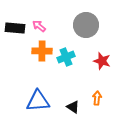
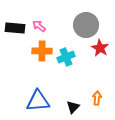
red star: moved 2 px left, 13 px up; rotated 12 degrees clockwise
black triangle: rotated 40 degrees clockwise
